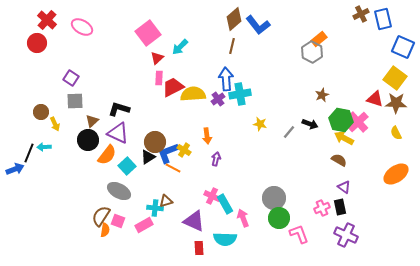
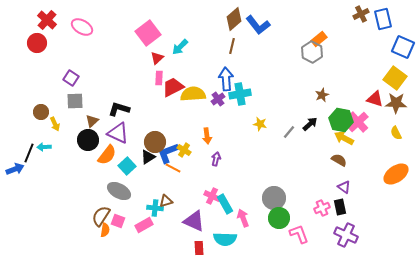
black arrow at (310, 124): rotated 63 degrees counterclockwise
